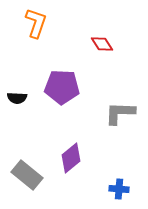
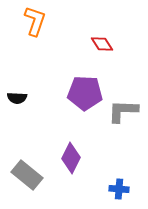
orange L-shape: moved 1 px left, 2 px up
purple pentagon: moved 23 px right, 6 px down
gray L-shape: moved 3 px right, 2 px up
purple diamond: rotated 24 degrees counterclockwise
